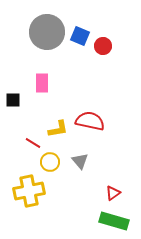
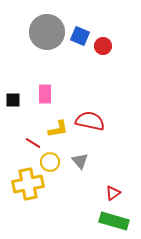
pink rectangle: moved 3 px right, 11 px down
yellow cross: moved 1 px left, 7 px up
